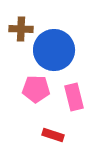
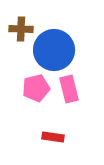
pink pentagon: moved 1 px up; rotated 16 degrees counterclockwise
pink rectangle: moved 5 px left, 8 px up
red rectangle: moved 2 px down; rotated 10 degrees counterclockwise
